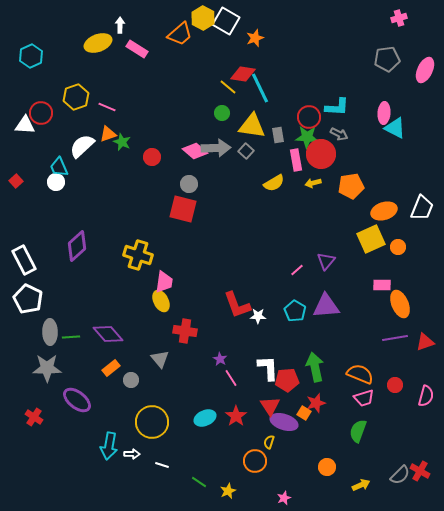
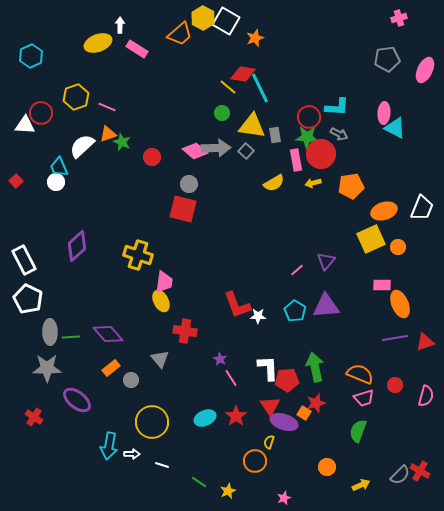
gray rectangle at (278, 135): moved 3 px left
